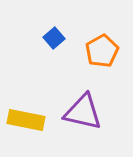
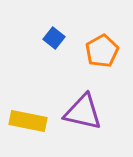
blue square: rotated 10 degrees counterclockwise
yellow rectangle: moved 2 px right, 1 px down
